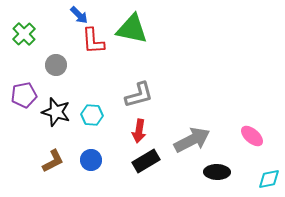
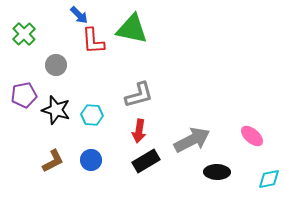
black star: moved 2 px up
